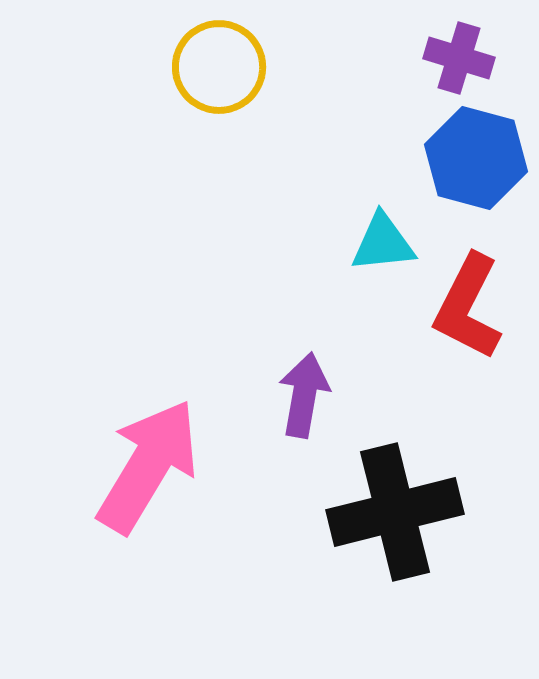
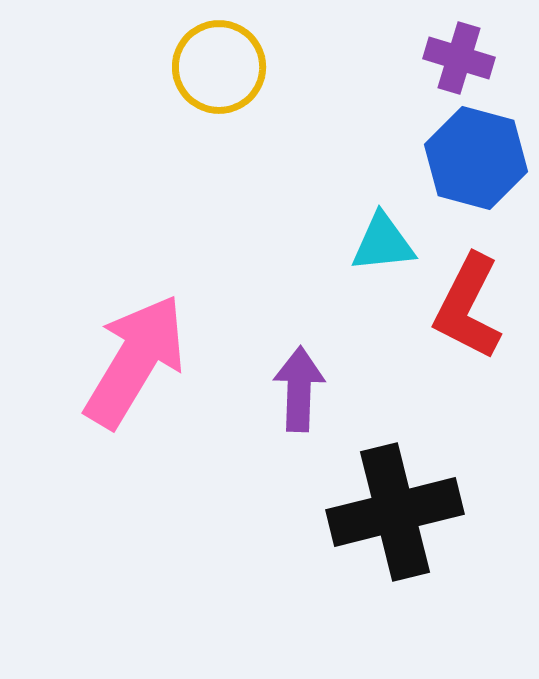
purple arrow: moved 5 px left, 6 px up; rotated 8 degrees counterclockwise
pink arrow: moved 13 px left, 105 px up
